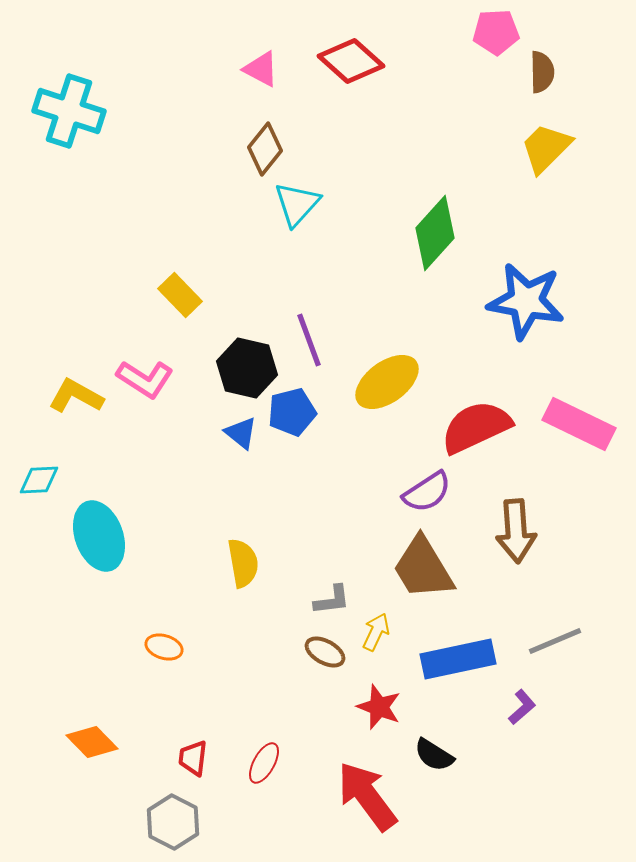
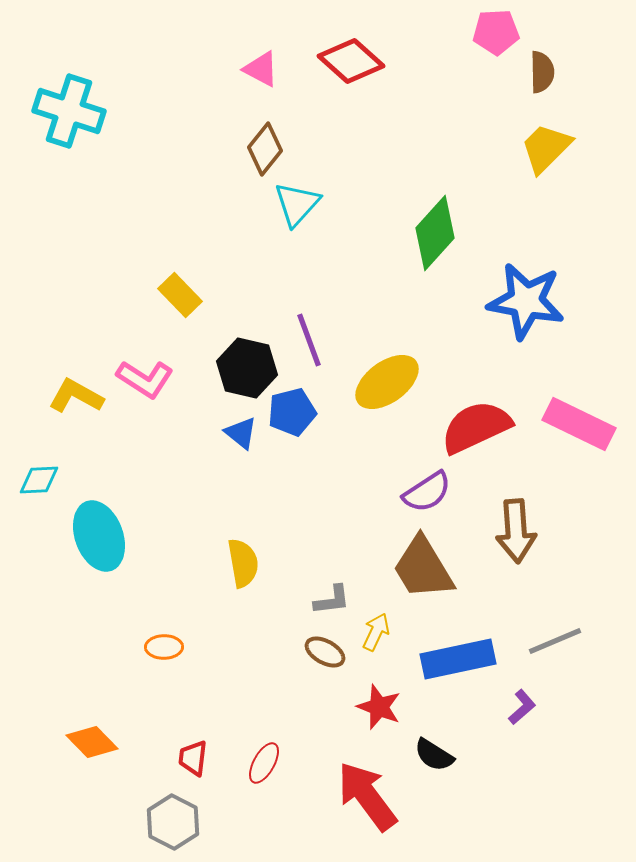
orange ellipse: rotated 18 degrees counterclockwise
